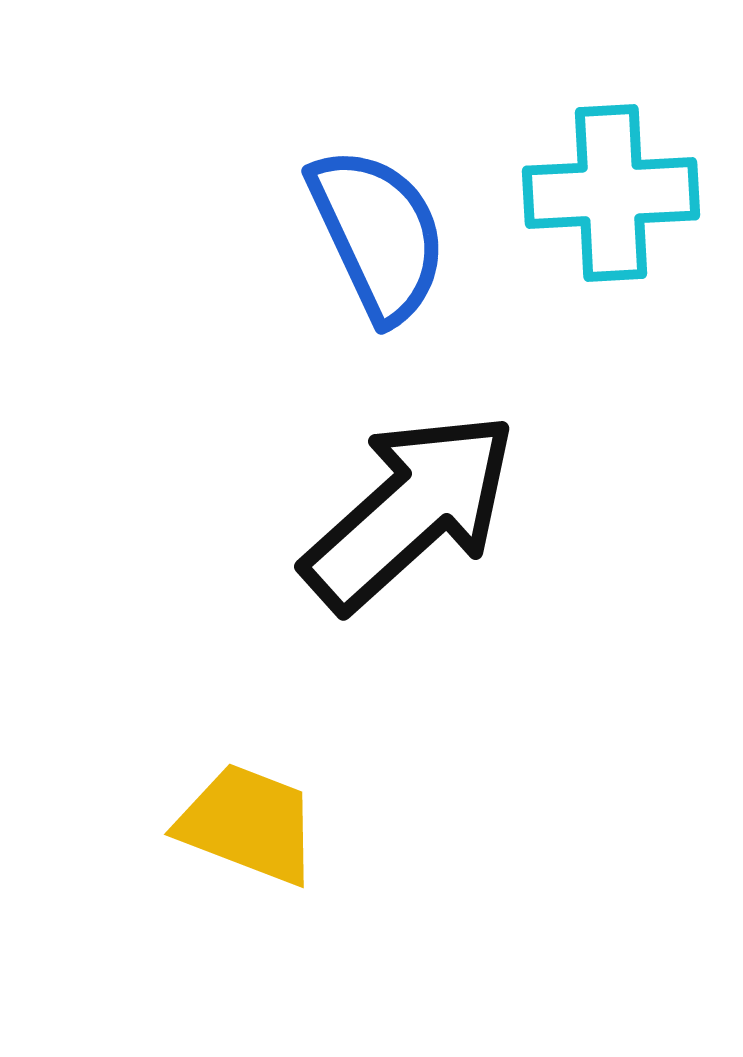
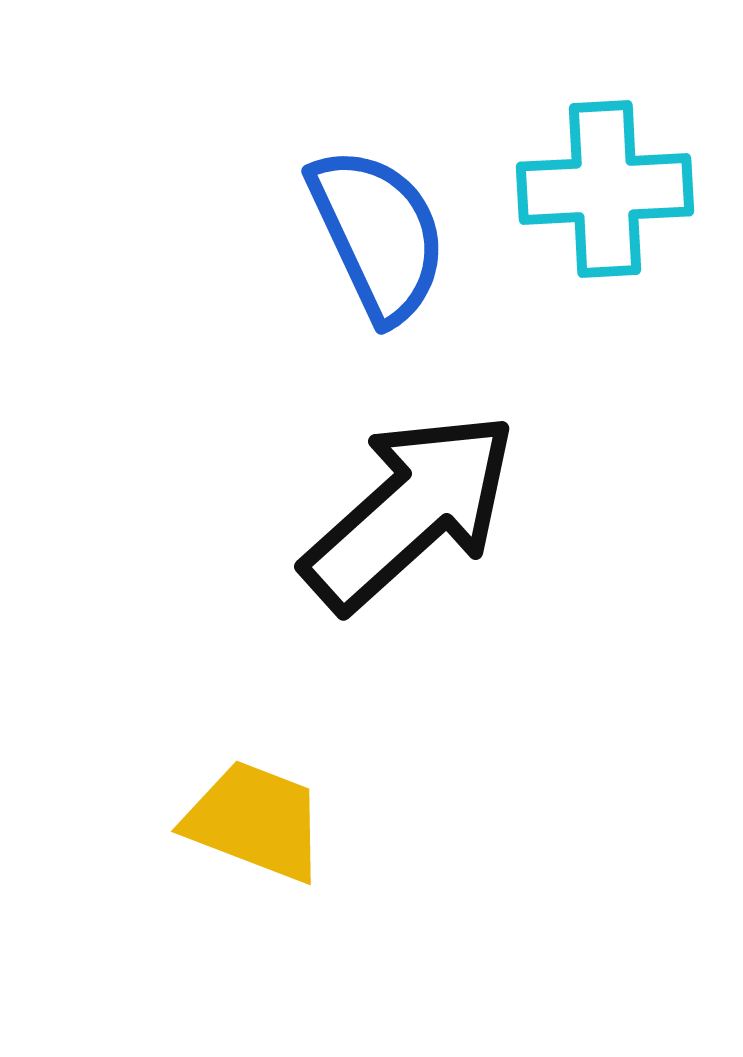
cyan cross: moved 6 px left, 4 px up
yellow trapezoid: moved 7 px right, 3 px up
